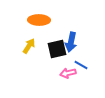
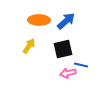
blue arrow: moved 5 px left, 21 px up; rotated 144 degrees counterclockwise
black square: moved 6 px right
blue line: rotated 16 degrees counterclockwise
